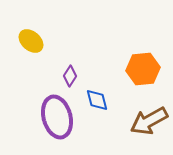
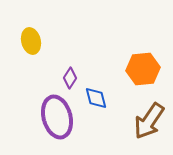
yellow ellipse: rotated 35 degrees clockwise
purple diamond: moved 2 px down
blue diamond: moved 1 px left, 2 px up
brown arrow: rotated 27 degrees counterclockwise
